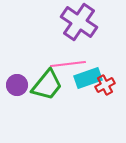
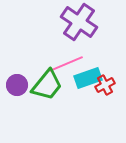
pink line: moved 2 px left; rotated 16 degrees counterclockwise
